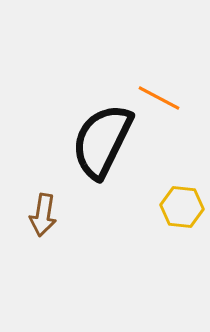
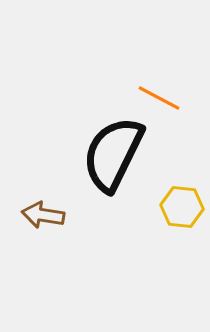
black semicircle: moved 11 px right, 13 px down
brown arrow: rotated 90 degrees clockwise
